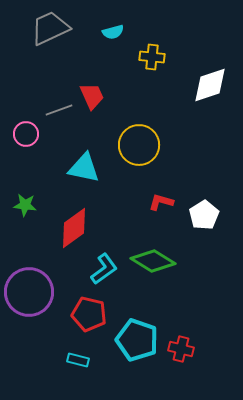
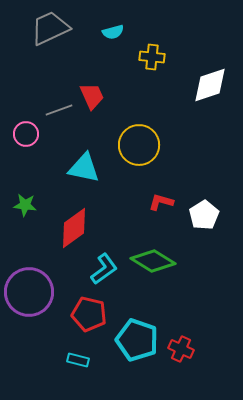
red cross: rotated 10 degrees clockwise
